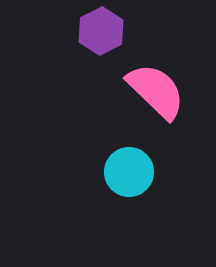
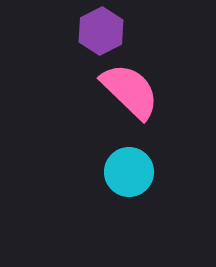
pink semicircle: moved 26 px left
